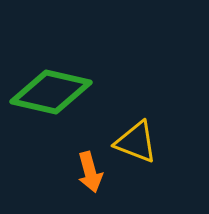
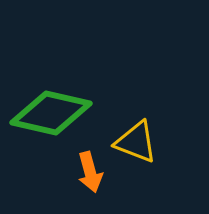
green diamond: moved 21 px down
